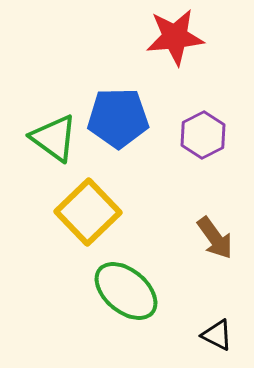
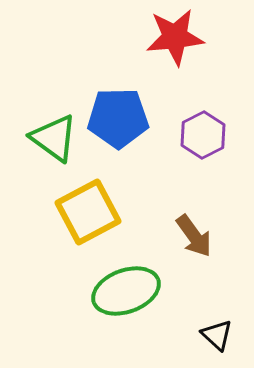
yellow square: rotated 16 degrees clockwise
brown arrow: moved 21 px left, 2 px up
green ellipse: rotated 60 degrees counterclockwise
black triangle: rotated 16 degrees clockwise
